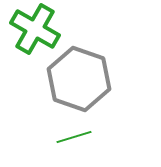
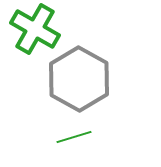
gray hexagon: rotated 10 degrees clockwise
